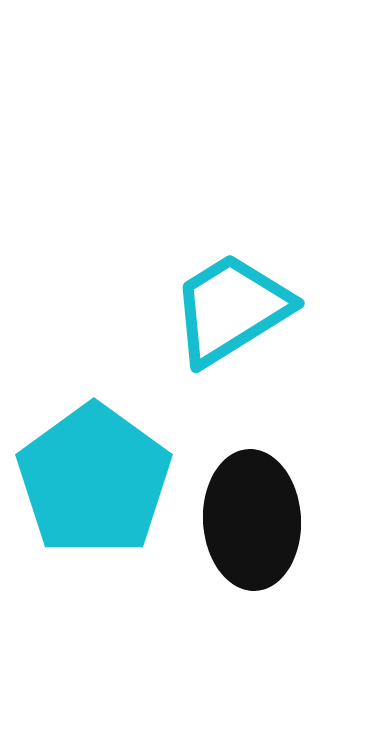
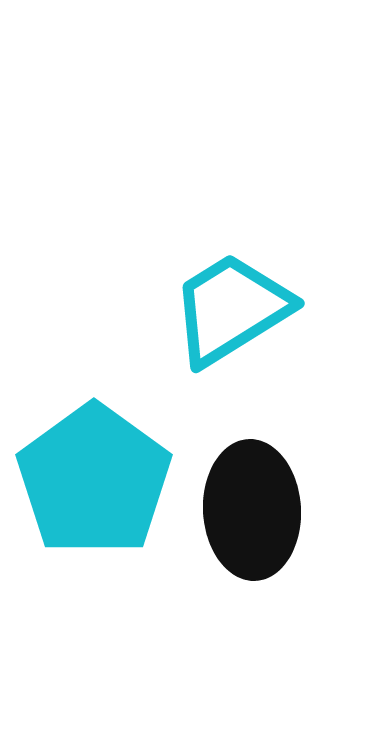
black ellipse: moved 10 px up
